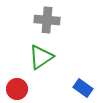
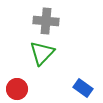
gray cross: moved 1 px left, 1 px down
green triangle: moved 1 px right, 4 px up; rotated 12 degrees counterclockwise
